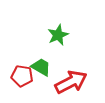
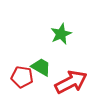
green star: moved 3 px right, 1 px up
red pentagon: moved 1 px down
